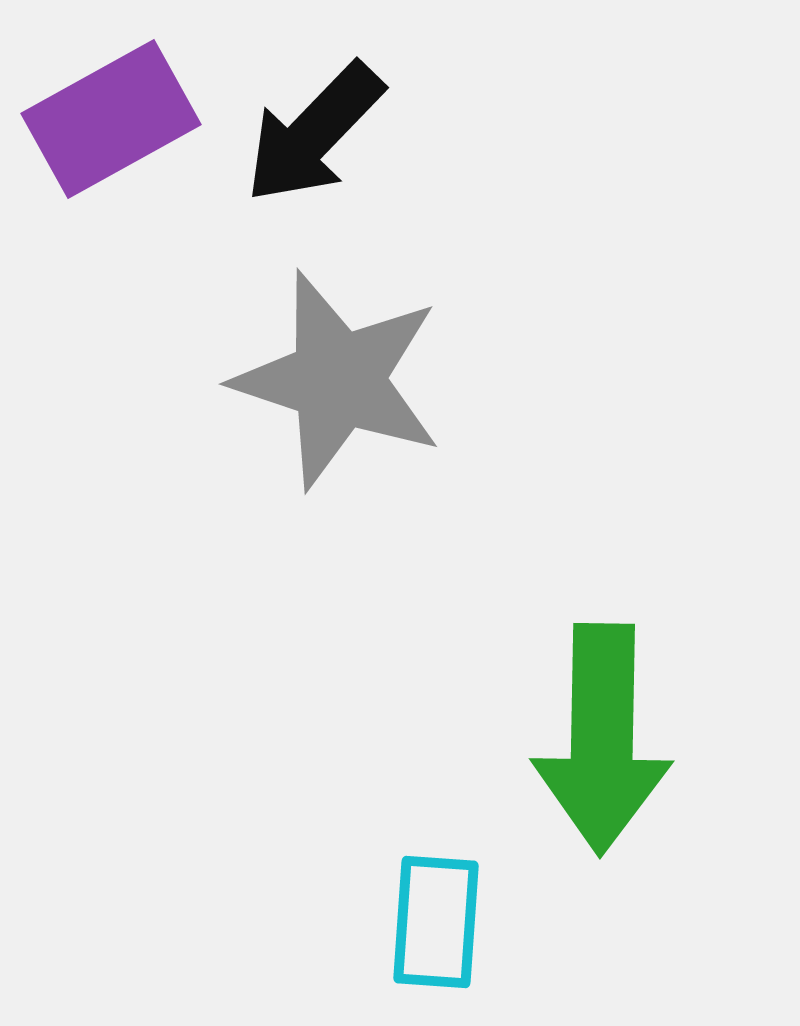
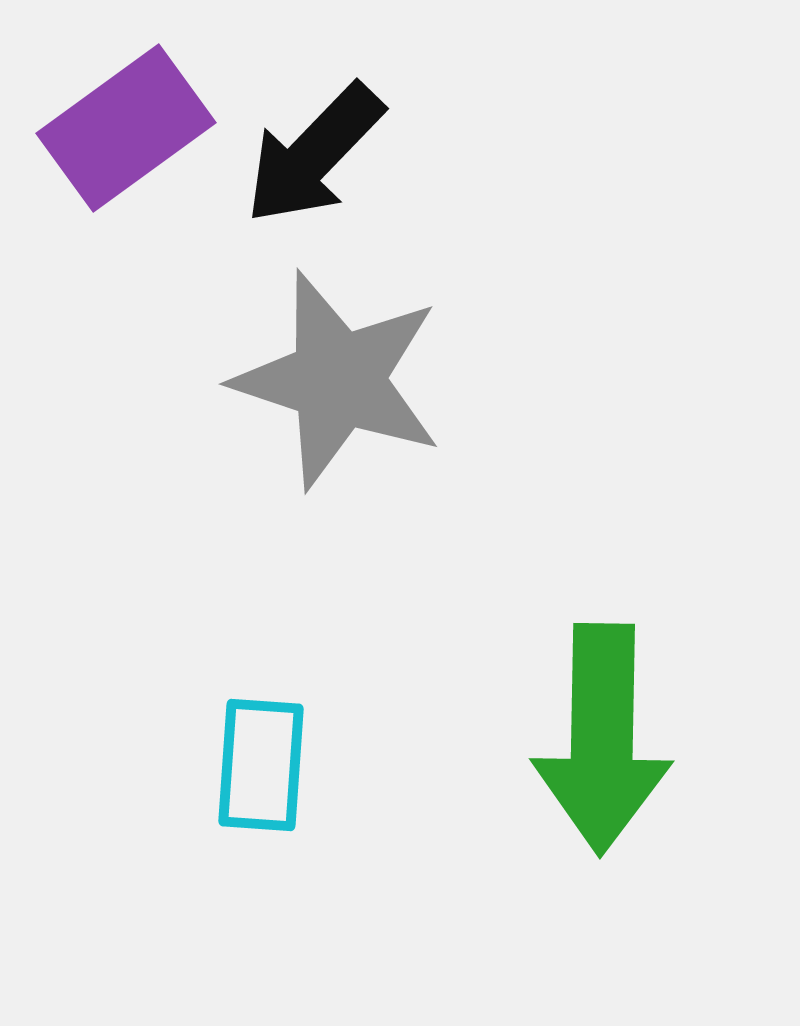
purple rectangle: moved 15 px right, 9 px down; rotated 7 degrees counterclockwise
black arrow: moved 21 px down
cyan rectangle: moved 175 px left, 157 px up
